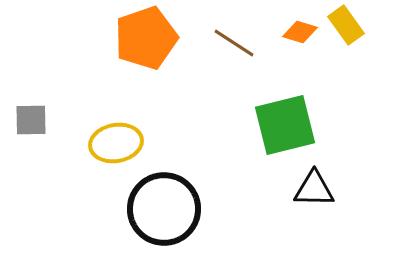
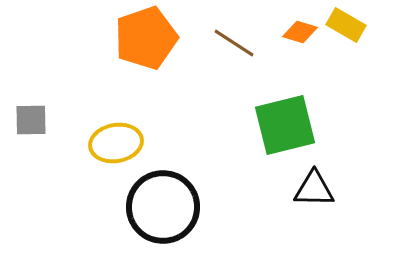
yellow rectangle: rotated 24 degrees counterclockwise
black circle: moved 1 px left, 2 px up
